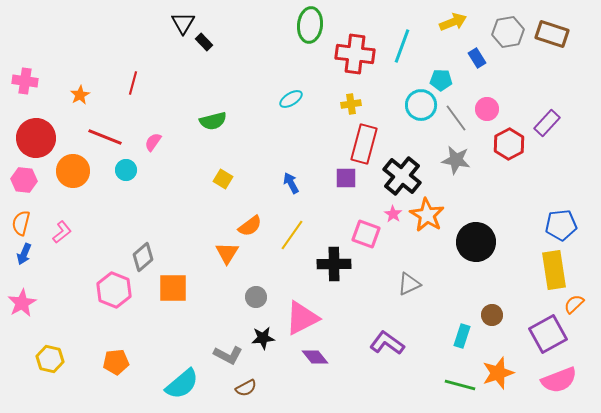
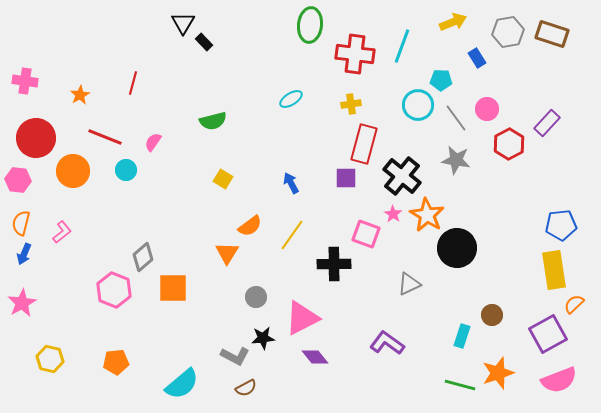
cyan circle at (421, 105): moved 3 px left
pink hexagon at (24, 180): moved 6 px left
black circle at (476, 242): moved 19 px left, 6 px down
gray L-shape at (228, 355): moved 7 px right, 1 px down
